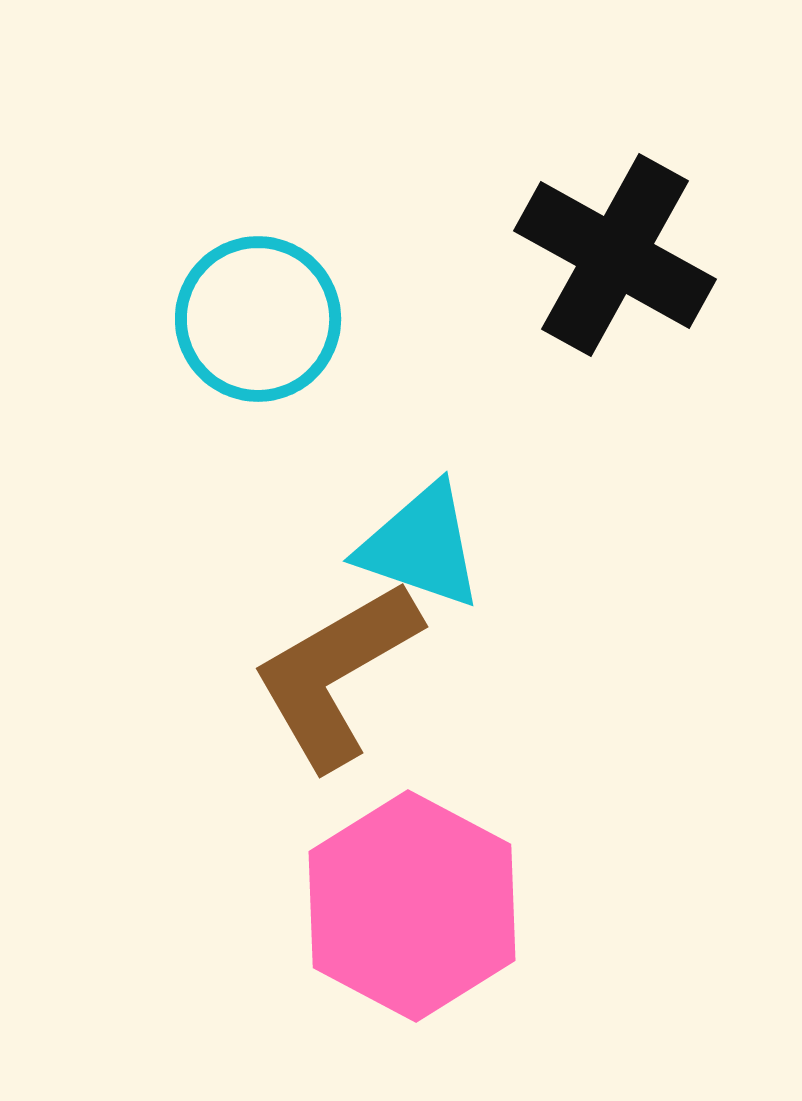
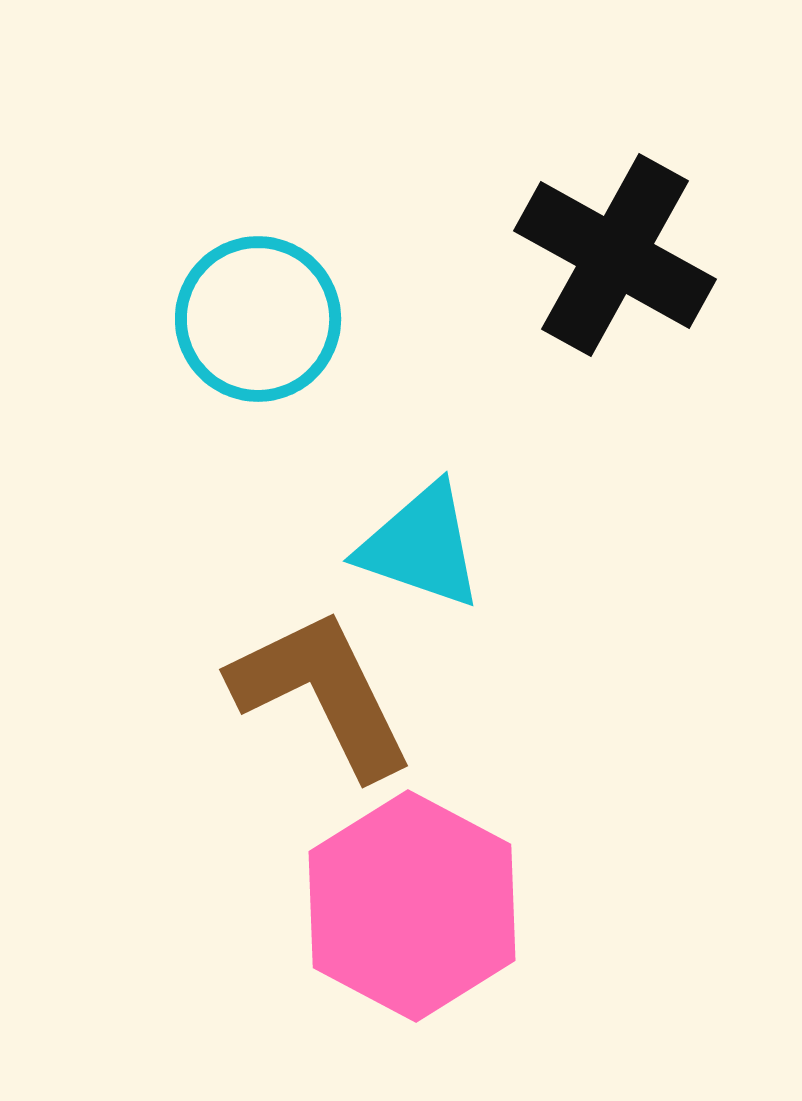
brown L-shape: moved 14 px left, 19 px down; rotated 94 degrees clockwise
